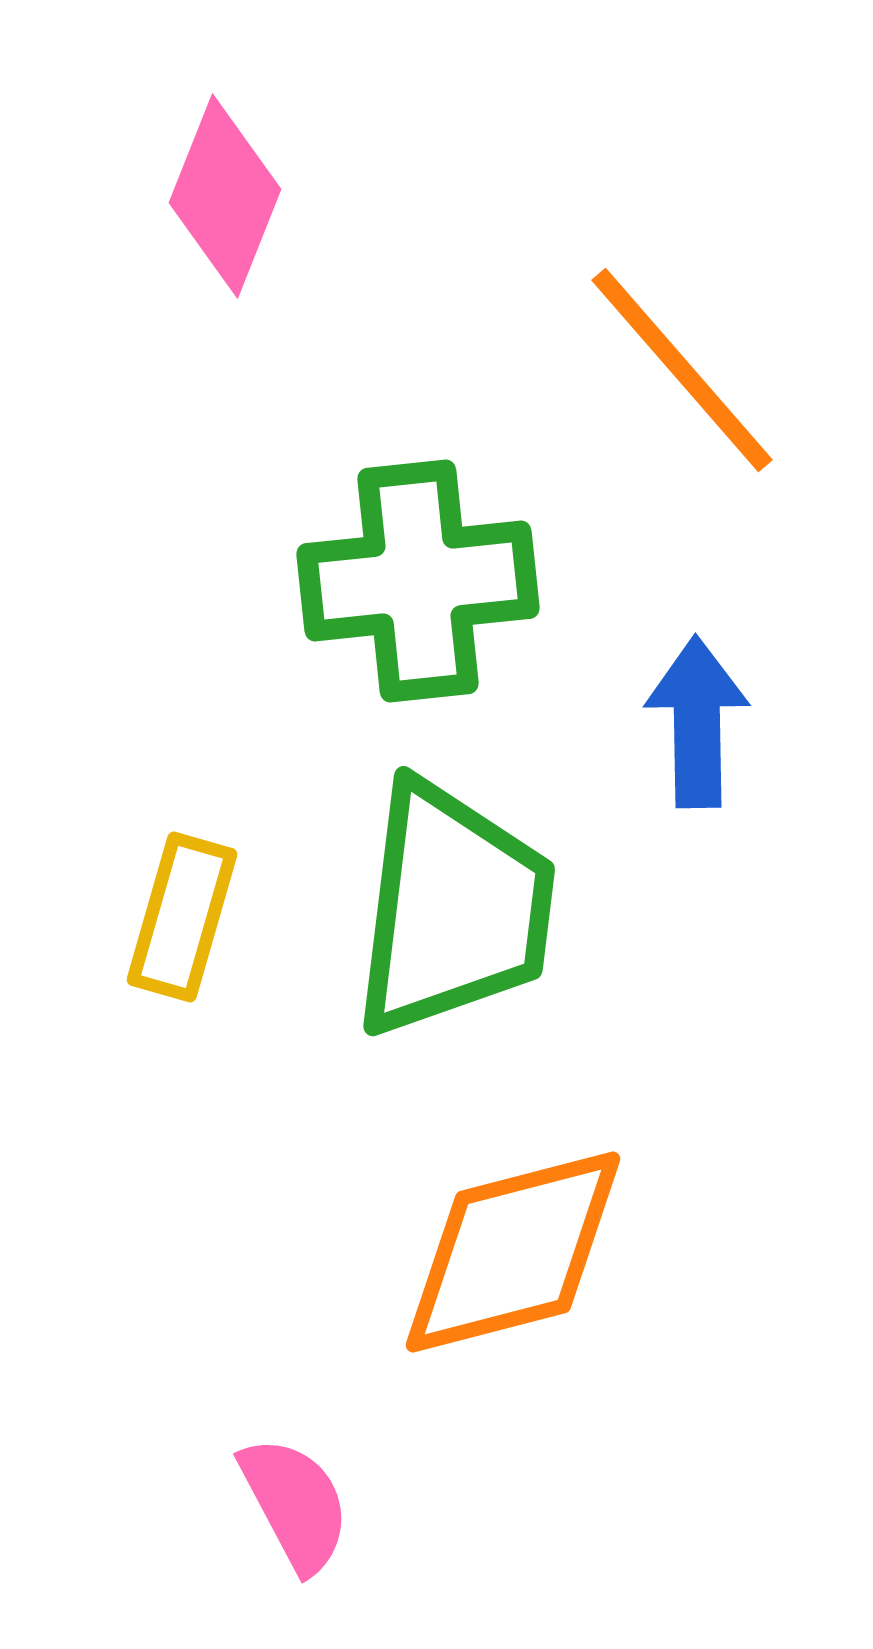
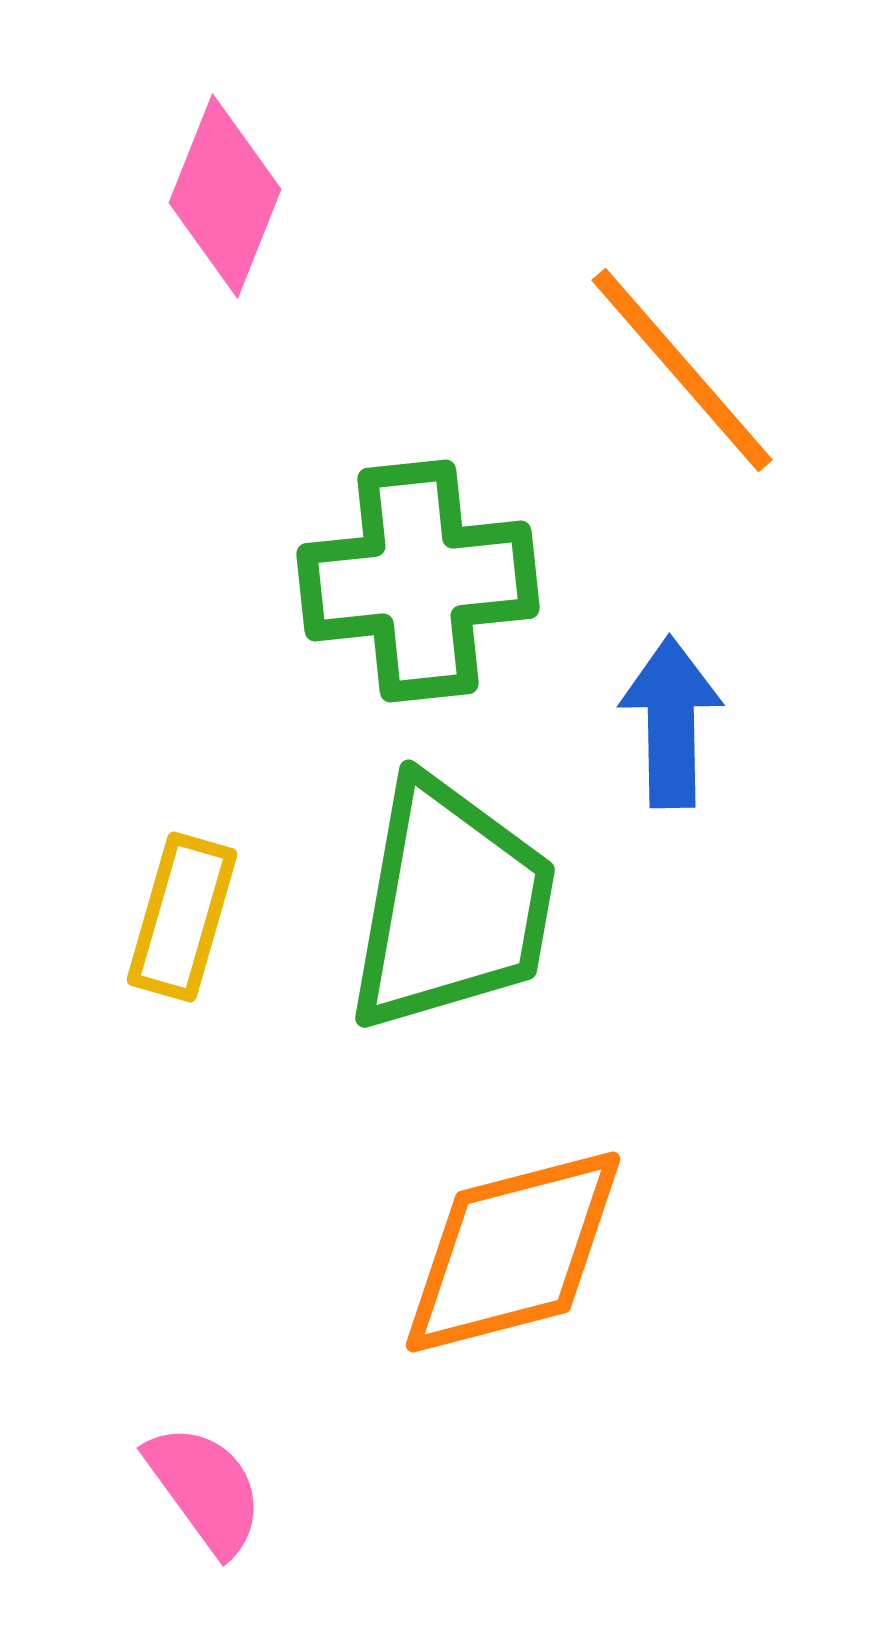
blue arrow: moved 26 px left
green trapezoid: moved 2 px left, 4 px up; rotated 3 degrees clockwise
pink semicircle: moved 90 px left, 15 px up; rotated 8 degrees counterclockwise
